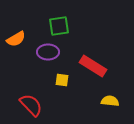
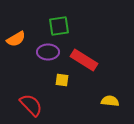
red rectangle: moved 9 px left, 6 px up
